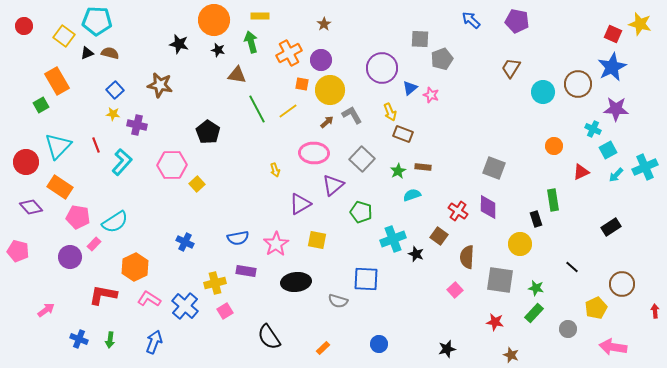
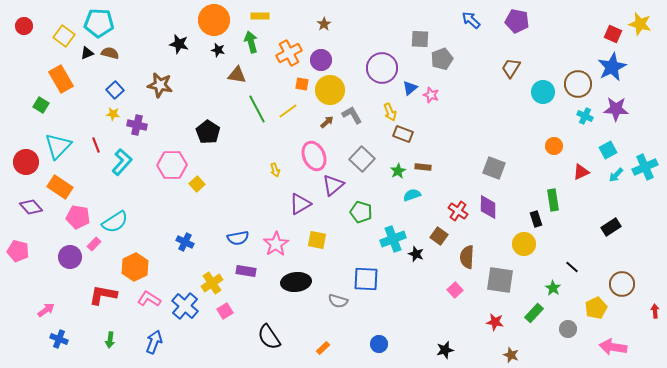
cyan pentagon at (97, 21): moved 2 px right, 2 px down
orange rectangle at (57, 81): moved 4 px right, 2 px up
green square at (41, 105): rotated 28 degrees counterclockwise
cyan cross at (593, 129): moved 8 px left, 13 px up
pink ellipse at (314, 153): moved 3 px down; rotated 64 degrees clockwise
yellow circle at (520, 244): moved 4 px right
yellow cross at (215, 283): moved 3 px left; rotated 20 degrees counterclockwise
green star at (536, 288): moved 17 px right; rotated 21 degrees clockwise
blue cross at (79, 339): moved 20 px left
black star at (447, 349): moved 2 px left, 1 px down
